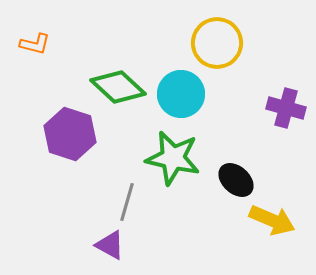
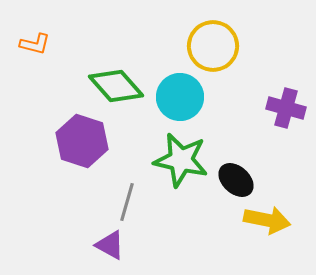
yellow circle: moved 4 px left, 3 px down
green diamond: moved 2 px left, 1 px up; rotated 6 degrees clockwise
cyan circle: moved 1 px left, 3 px down
purple hexagon: moved 12 px right, 7 px down
green star: moved 8 px right, 2 px down
yellow arrow: moved 5 px left; rotated 12 degrees counterclockwise
